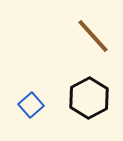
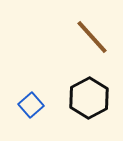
brown line: moved 1 px left, 1 px down
